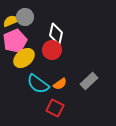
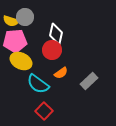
yellow semicircle: rotated 140 degrees counterclockwise
pink pentagon: rotated 20 degrees clockwise
yellow ellipse: moved 3 px left, 3 px down; rotated 65 degrees clockwise
orange semicircle: moved 1 px right, 11 px up
red square: moved 11 px left, 3 px down; rotated 18 degrees clockwise
